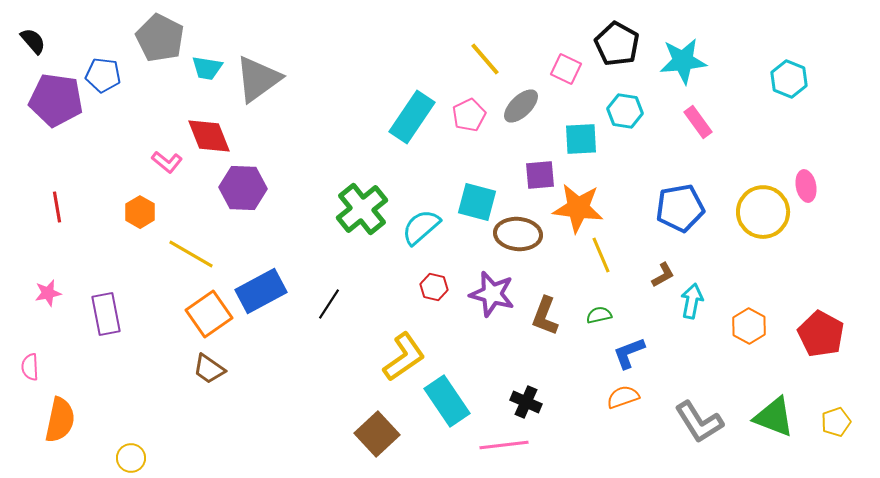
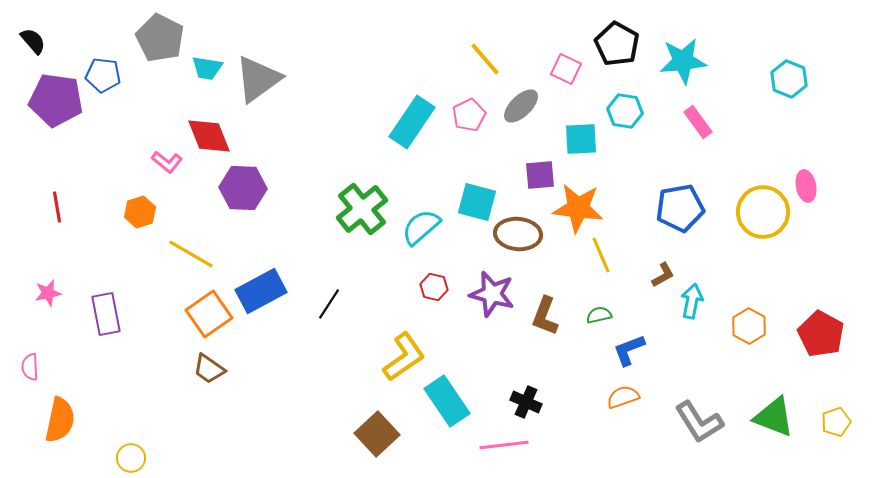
cyan rectangle at (412, 117): moved 5 px down
orange hexagon at (140, 212): rotated 12 degrees clockwise
blue L-shape at (629, 353): moved 3 px up
